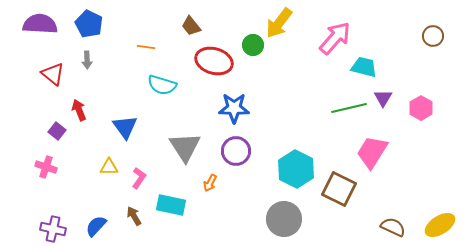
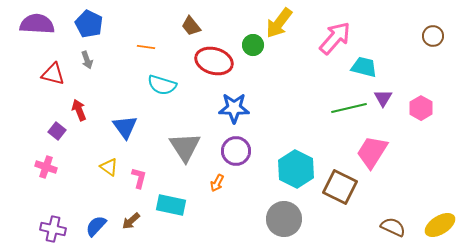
purple semicircle: moved 3 px left
gray arrow: rotated 18 degrees counterclockwise
red triangle: rotated 25 degrees counterclockwise
yellow triangle: rotated 36 degrees clockwise
pink L-shape: rotated 20 degrees counterclockwise
orange arrow: moved 7 px right
brown square: moved 1 px right, 2 px up
brown arrow: moved 3 px left, 5 px down; rotated 102 degrees counterclockwise
